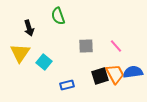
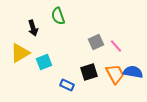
black arrow: moved 4 px right
gray square: moved 10 px right, 4 px up; rotated 21 degrees counterclockwise
yellow triangle: rotated 25 degrees clockwise
cyan square: rotated 28 degrees clockwise
blue semicircle: rotated 18 degrees clockwise
black square: moved 11 px left, 4 px up
blue rectangle: rotated 40 degrees clockwise
